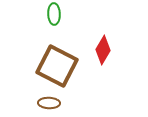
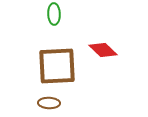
red diamond: rotated 76 degrees counterclockwise
brown square: rotated 30 degrees counterclockwise
